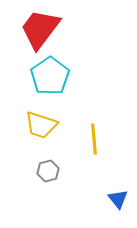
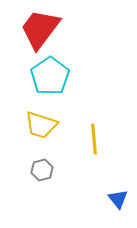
gray hexagon: moved 6 px left, 1 px up
